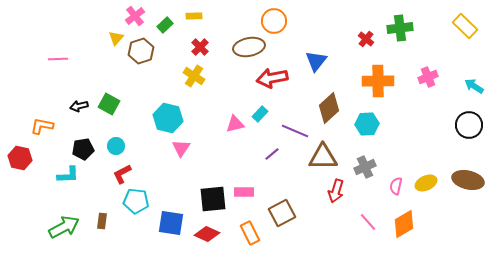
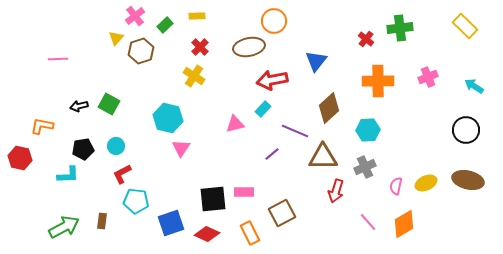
yellow rectangle at (194, 16): moved 3 px right
red arrow at (272, 78): moved 2 px down
cyan rectangle at (260, 114): moved 3 px right, 5 px up
cyan hexagon at (367, 124): moved 1 px right, 6 px down
black circle at (469, 125): moved 3 px left, 5 px down
blue square at (171, 223): rotated 28 degrees counterclockwise
